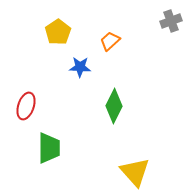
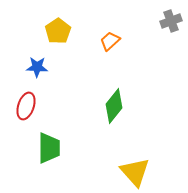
yellow pentagon: moved 1 px up
blue star: moved 43 px left
green diamond: rotated 12 degrees clockwise
